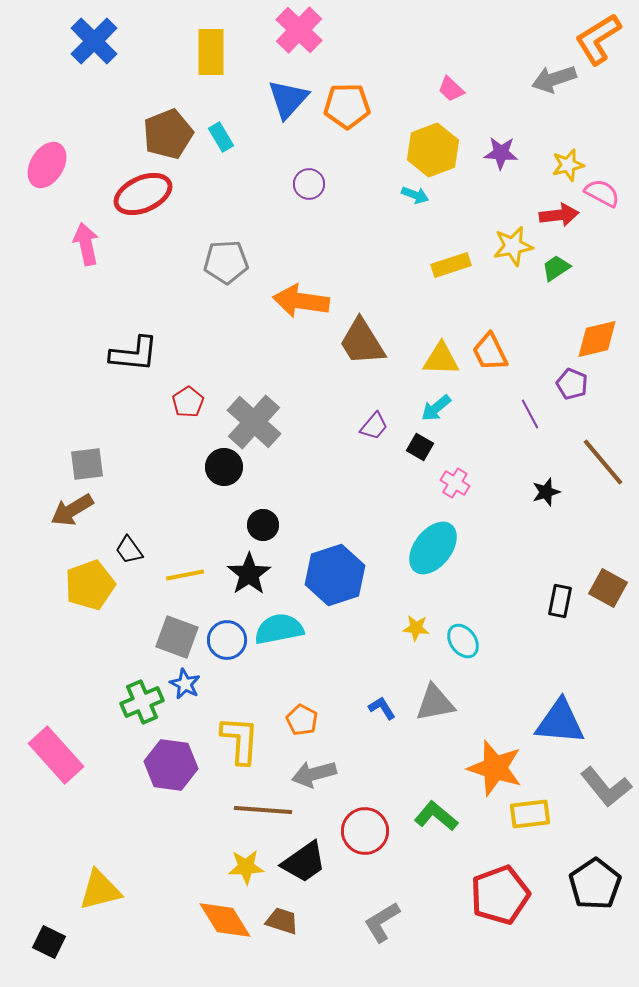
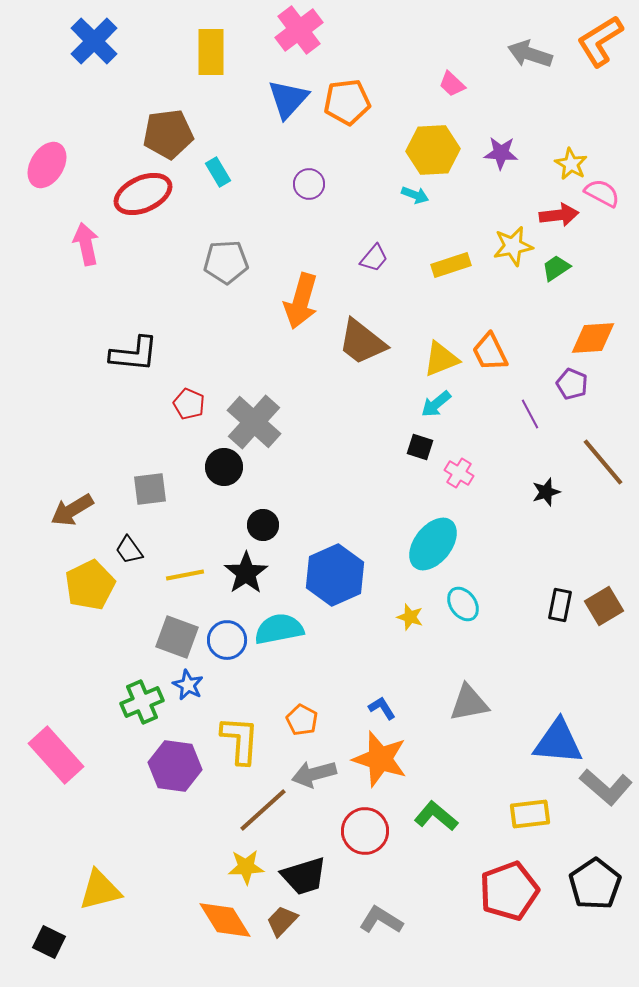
pink cross at (299, 30): rotated 9 degrees clockwise
orange L-shape at (598, 39): moved 2 px right, 2 px down
gray arrow at (554, 79): moved 24 px left, 25 px up; rotated 36 degrees clockwise
pink trapezoid at (451, 89): moved 1 px right, 5 px up
orange pentagon at (347, 106): moved 4 px up; rotated 6 degrees counterclockwise
brown pentagon at (168, 134): rotated 15 degrees clockwise
cyan rectangle at (221, 137): moved 3 px left, 35 px down
yellow hexagon at (433, 150): rotated 18 degrees clockwise
yellow star at (568, 165): moved 3 px right, 1 px up; rotated 28 degrees counterclockwise
orange arrow at (301, 301): rotated 82 degrees counterclockwise
orange diamond at (597, 339): moved 4 px left, 1 px up; rotated 9 degrees clockwise
brown trapezoid at (362, 342): rotated 20 degrees counterclockwise
yellow triangle at (441, 359): rotated 24 degrees counterclockwise
red pentagon at (188, 402): moved 1 px right, 2 px down; rotated 16 degrees counterclockwise
cyan arrow at (436, 408): moved 4 px up
purple trapezoid at (374, 426): moved 168 px up
black square at (420, 447): rotated 12 degrees counterclockwise
gray square at (87, 464): moved 63 px right, 25 px down
pink cross at (455, 483): moved 4 px right, 10 px up
cyan ellipse at (433, 548): moved 4 px up
black star at (249, 574): moved 3 px left, 1 px up
blue hexagon at (335, 575): rotated 6 degrees counterclockwise
yellow pentagon at (90, 585): rotated 6 degrees counterclockwise
brown square at (608, 588): moved 4 px left, 18 px down; rotated 30 degrees clockwise
black rectangle at (560, 601): moved 4 px down
yellow star at (416, 628): moved 6 px left, 11 px up; rotated 12 degrees clockwise
cyan ellipse at (463, 641): moved 37 px up
blue star at (185, 684): moved 3 px right, 1 px down
gray triangle at (435, 703): moved 34 px right
blue triangle at (560, 722): moved 2 px left, 20 px down
purple hexagon at (171, 765): moved 4 px right, 1 px down
orange star at (495, 768): moved 115 px left, 9 px up
gray L-shape at (606, 787): rotated 10 degrees counterclockwise
brown line at (263, 810): rotated 46 degrees counterclockwise
black trapezoid at (304, 862): moved 14 px down; rotated 18 degrees clockwise
red pentagon at (500, 895): moved 9 px right, 4 px up
brown trapezoid at (282, 921): rotated 64 degrees counterclockwise
gray L-shape at (382, 922): moved 1 px left, 2 px up; rotated 63 degrees clockwise
